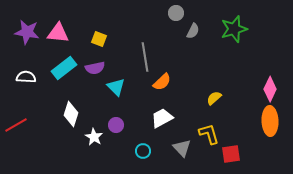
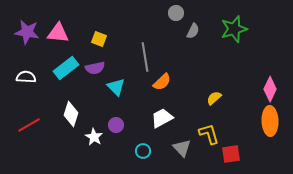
cyan rectangle: moved 2 px right
red line: moved 13 px right
